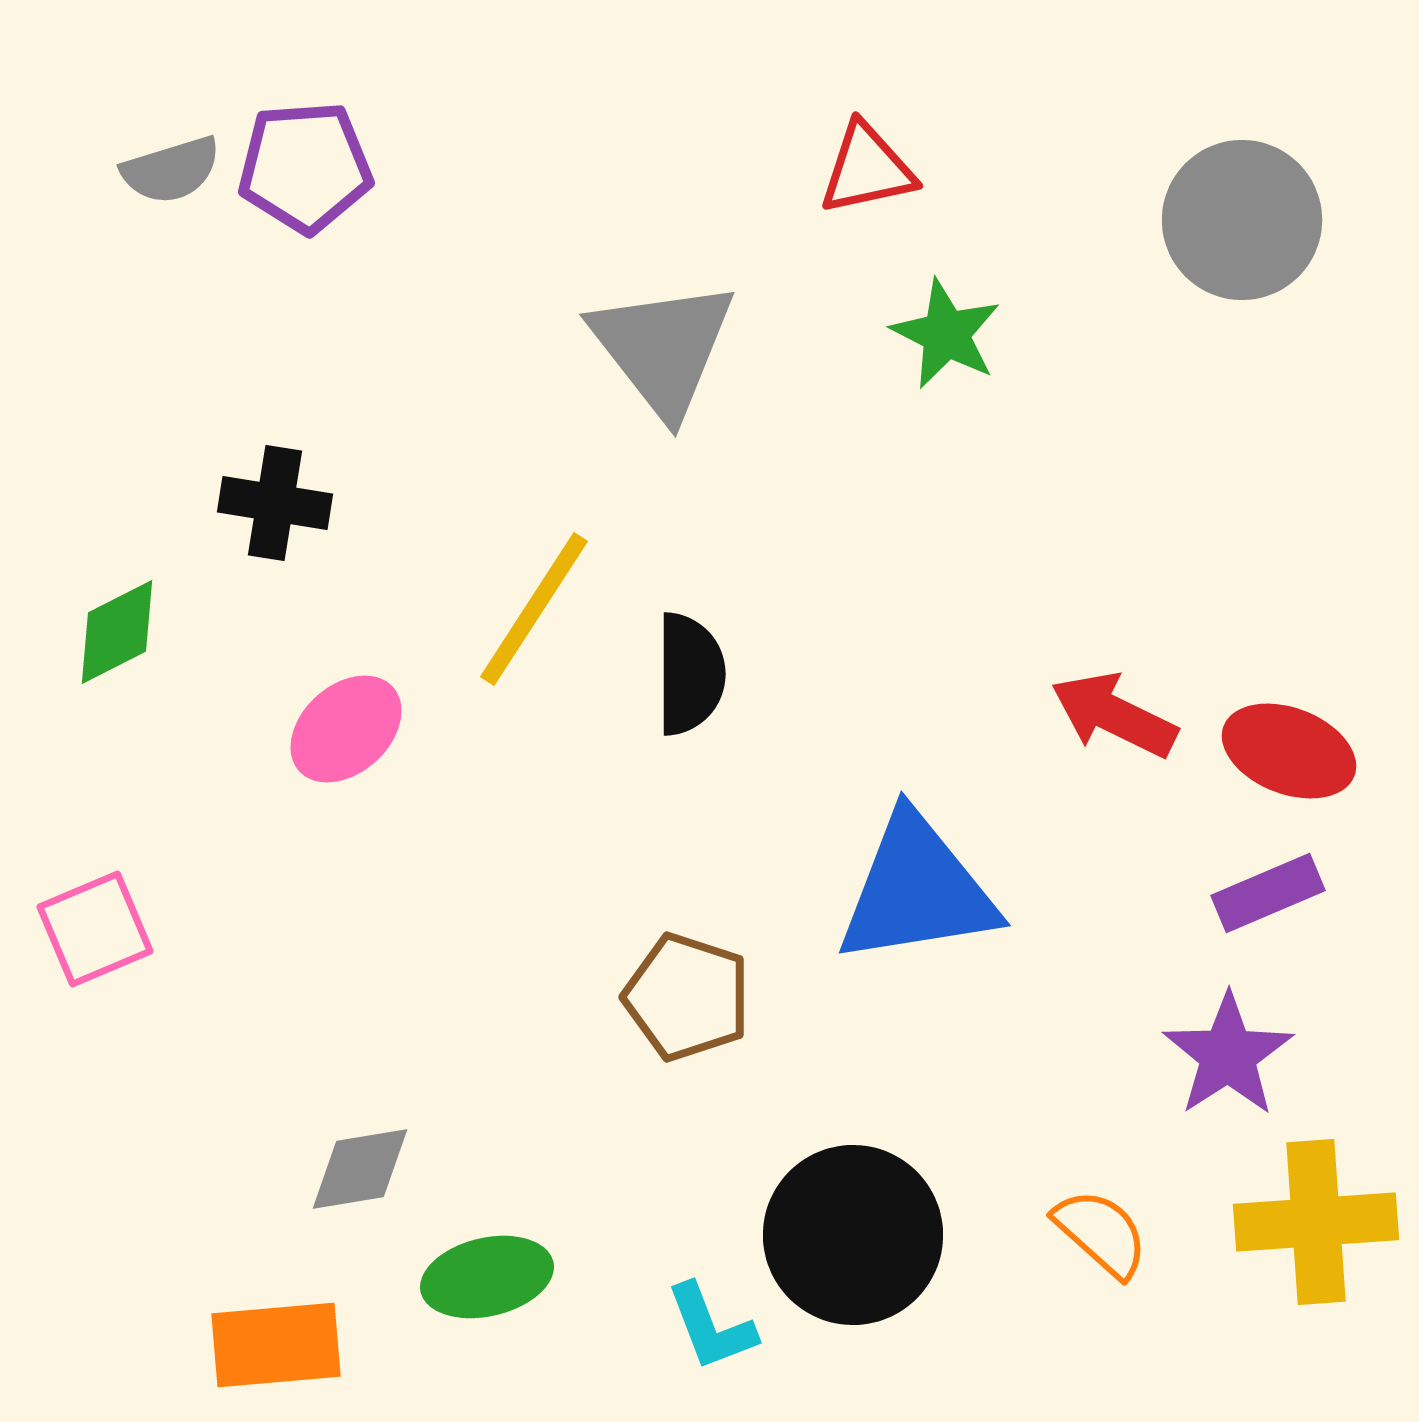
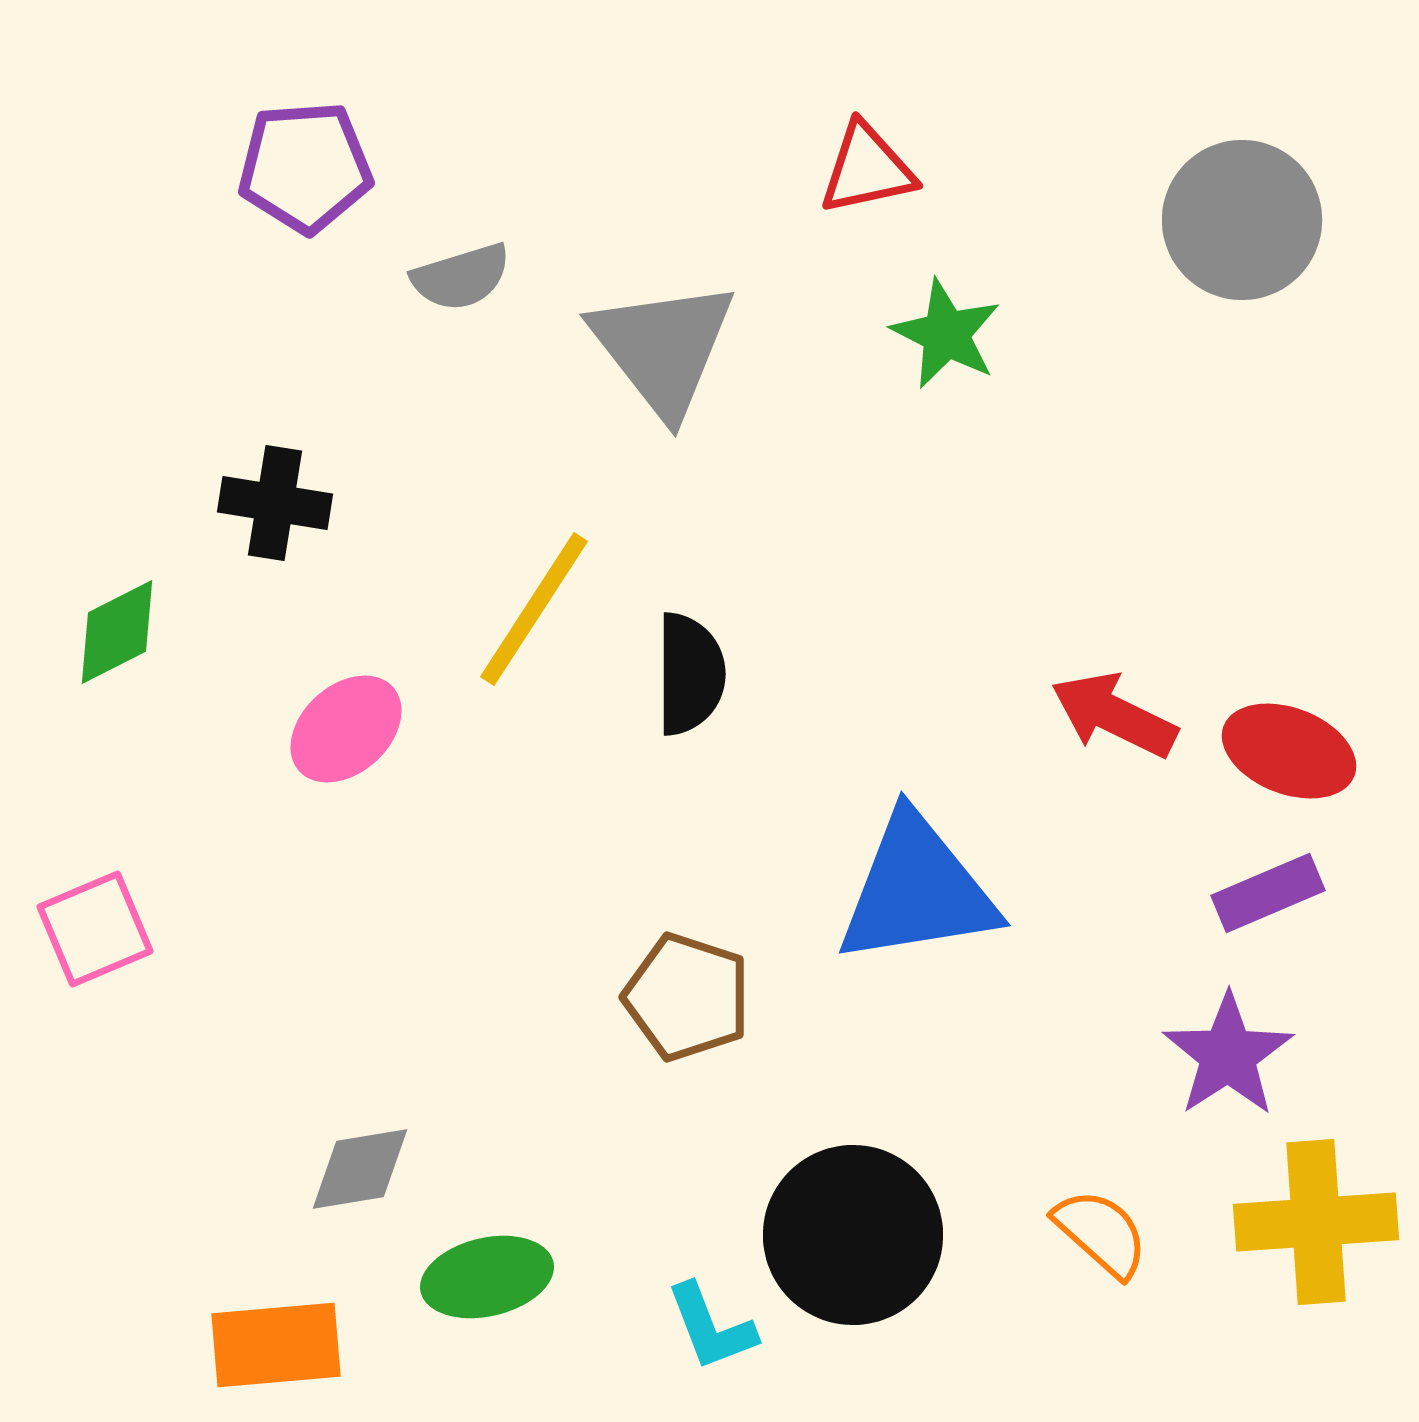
gray semicircle: moved 290 px right, 107 px down
